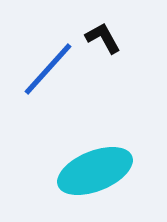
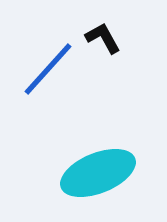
cyan ellipse: moved 3 px right, 2 px down
